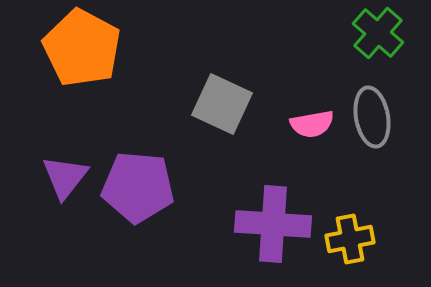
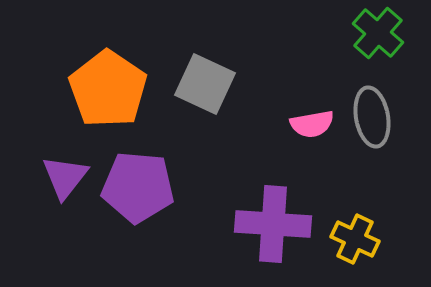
orange pentagon: moved 26 px right, 41 px down; rotated 6 degrees clockwise
gray square: moved 17 px left, 20 px up
yellow cross: moved 5 px right; rotated 36 degrees clockwise
